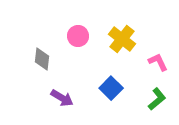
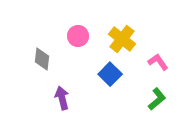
pink L-shape: rotated 10 degrees counterclockwise
blue square: moved 1 px left, 14 px up
purple arrow: rotated 135 degrees counterclockwise
